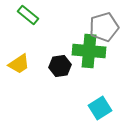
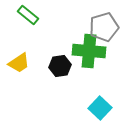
yellow trapezoid: moved 1 px up
cyan square: rotated 15 degrees counterclockwise
